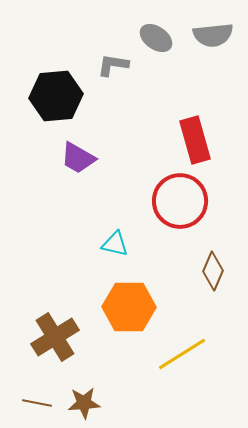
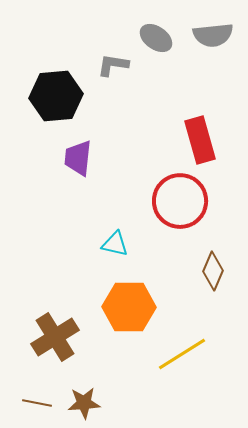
red rectangle: moved 5 px right
purple trapezoid: rotated 66 degrees clockwise
